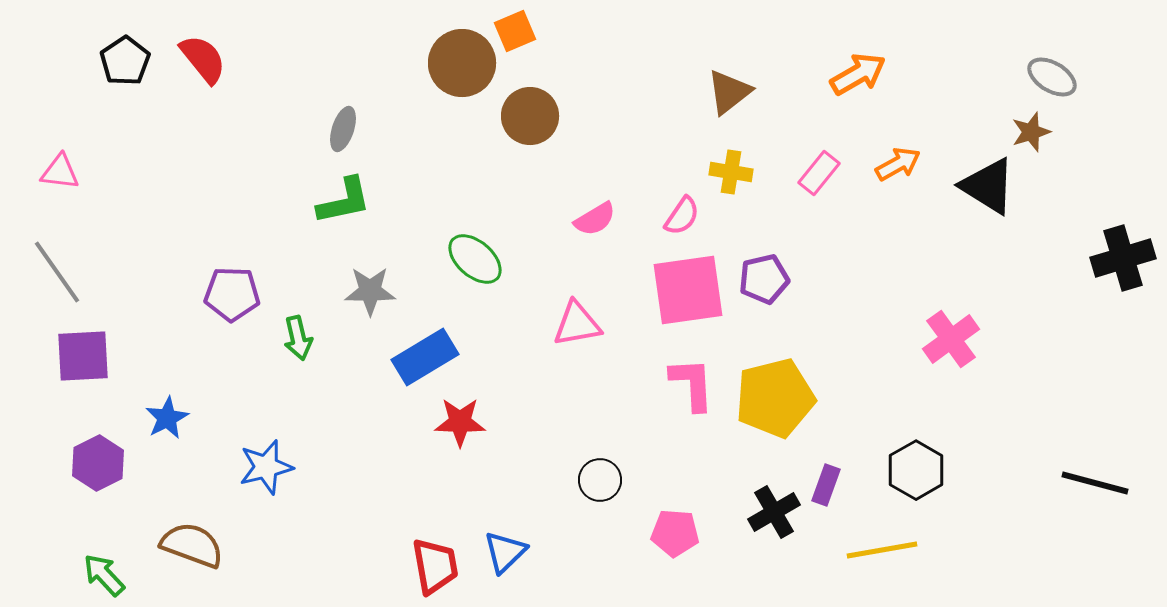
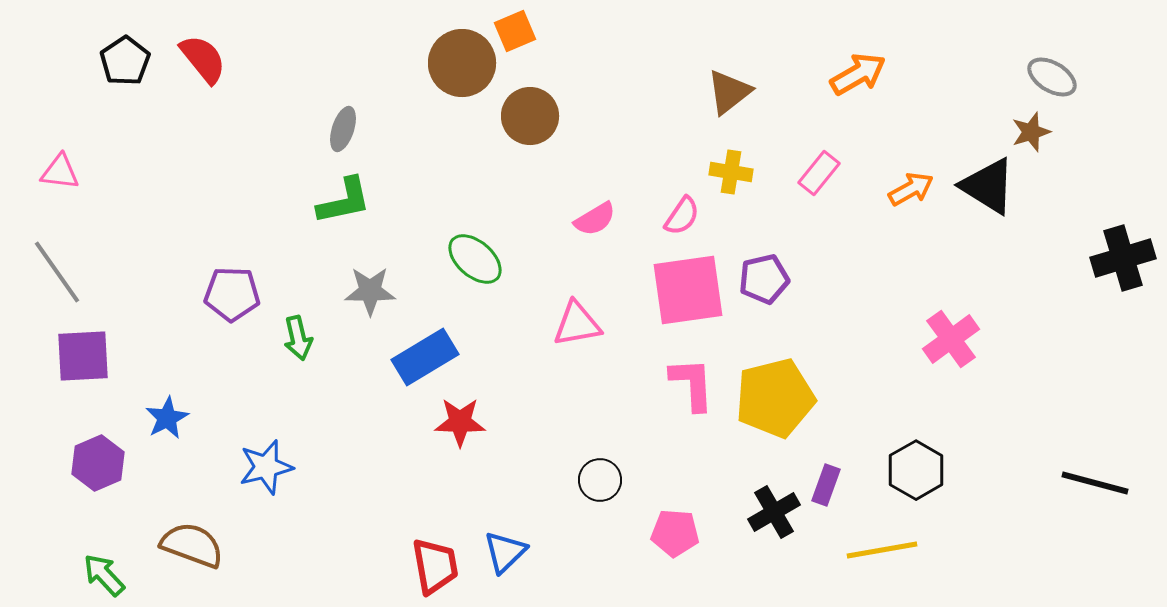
orange arrow at (898, 164): moved 13 px right, 25 px down
purple hexagon at (98, 463): rotated 4 degrees clockwise
